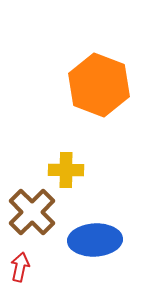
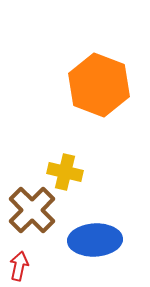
yellow cross: moved 1 px left, 2 px down; rotated 12 degrees clockwise
brown cross: moved 2 px up
red arrow: moved 1 px left, 1 px up
